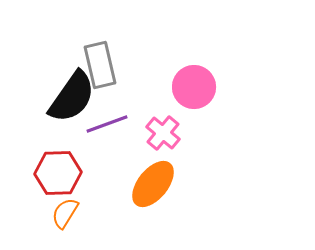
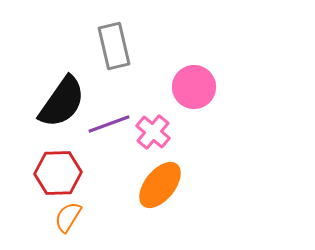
gray rectangle: moved 14 px right, 19 px up
black semicircle: moved 10 px left, 5 px down
purple line: moved 2 px right
pink cross: moved 10 px left, 1 px up
orange ellipse: moved 7 px right, 1 px down
orange semicircle: moved 3 px right, 4 px down
